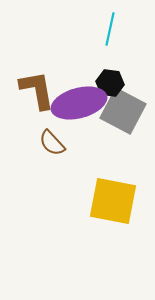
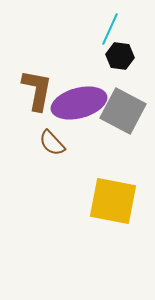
cyan line: rotated 12 degrees clockwise
black hexagon: moved 10 px right, 27 px up
brown L-shape: rotated 21 degrees clockwise
